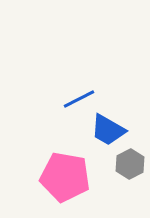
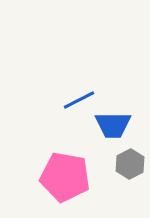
blue line: moved 1 px down
blue trapezoid: moved 5 px right, 5 px up; rotated 30 degrees counterclockwise
